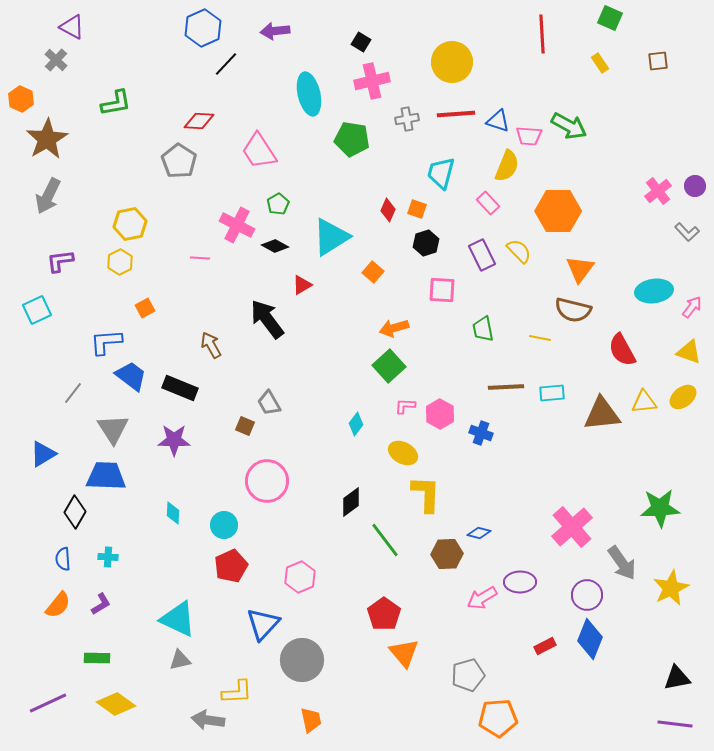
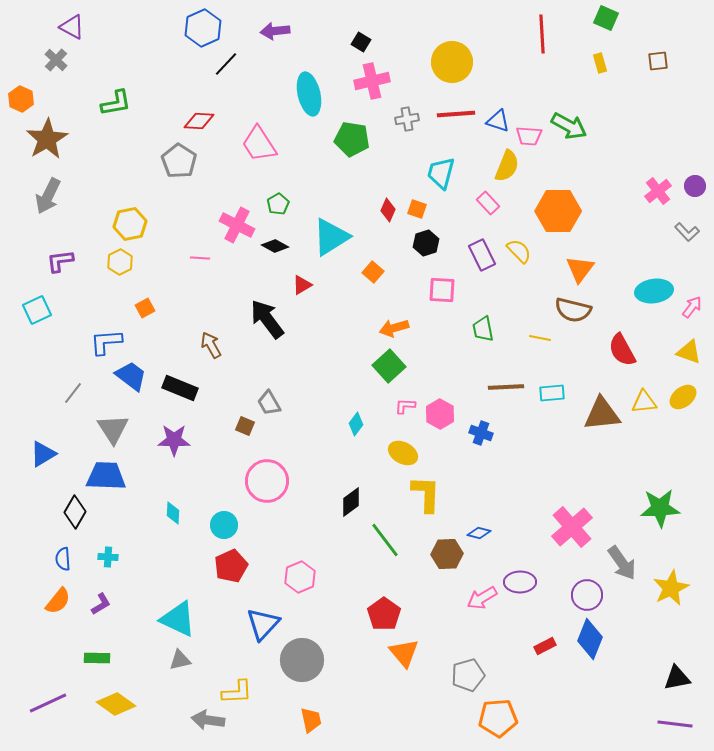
green square at (610, 18): moved 4 px left
yellow rectangle at (600, 63): rotated 18 degrees clockwise
pink trapezoid at (259, 151): moved 7 px up
orange semicircle at (58, 605): moved 4 px up
